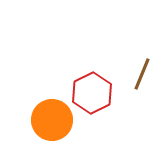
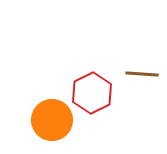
brown line: rotated 72 degrees clockwise
